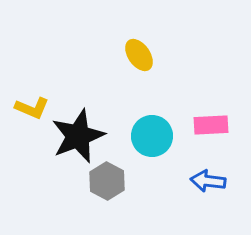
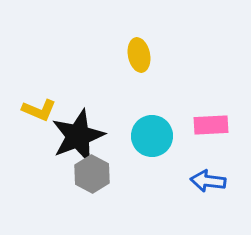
yellow ellipse: rotated 24 degrees clockwise
yellow L-shape: moved 7 px right, 2 px down
gray hexagon: moved 15 px left, 7 px up
